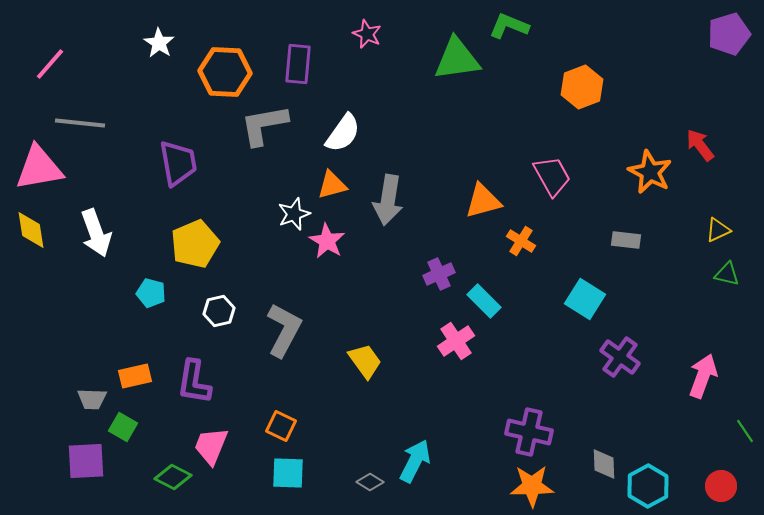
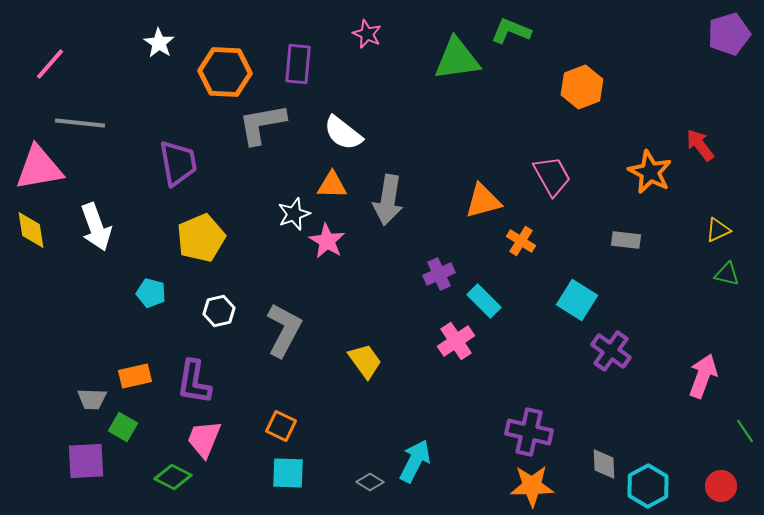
green L-shape at (509, 26): moved 2 px right, 5 px down
gray L-shape at (264, 125): moved 2 px left, 1 px up
white semicircle at (343, 133): rotated 93 degrees clockwise
orange triangle at (332, 185): rotated 16 degrees clockwise
white arrow at (96, 233): moved 6 px up
yellow pentagon at (195, 244): moved 6 px right, 6 px up
cyan square at (585, 299): moved 8 px left, 1 px down
purple cross at (620, 357): moved 9 px left, 6 px up
pink trapezoid at (211, 446): moved 7 px left, 7 px up
